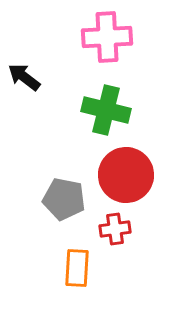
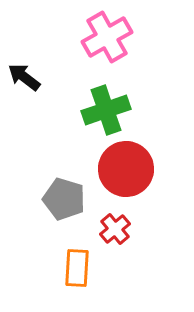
pink cross: rotated 27 degrees counterclockwise
green cross: rotated 33 degrees counterclockwise
red circle: moved 6 px up
gray pentagon: rotated 6 degrees clockwise
red cross: rotated 32 degrees counterclockwise
